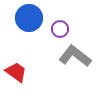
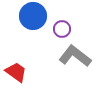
blue circle: moved 4 px right, 2 px up
purple circle: moved 2 px right
